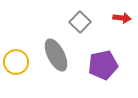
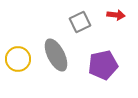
red arrow: moved 6 px left, 3 px up
gray square: rotated 20 degrees clockwise
yellow circle: moved 2 px right, 3 px up
